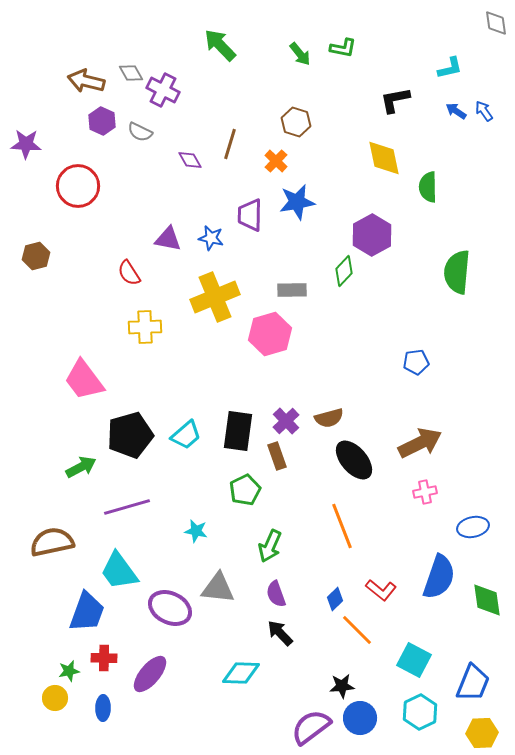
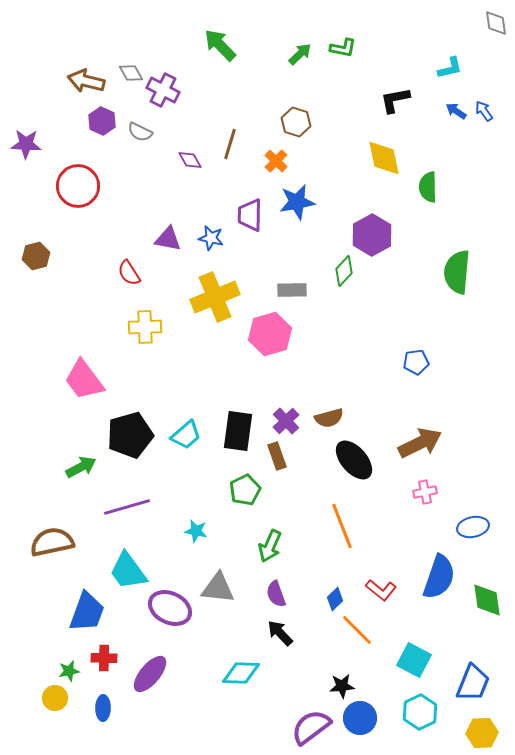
green arrow at (300, 54): rotated 95 degrees counterclockwise
cyan trapezoid at (119, 571): moved 9 px right
